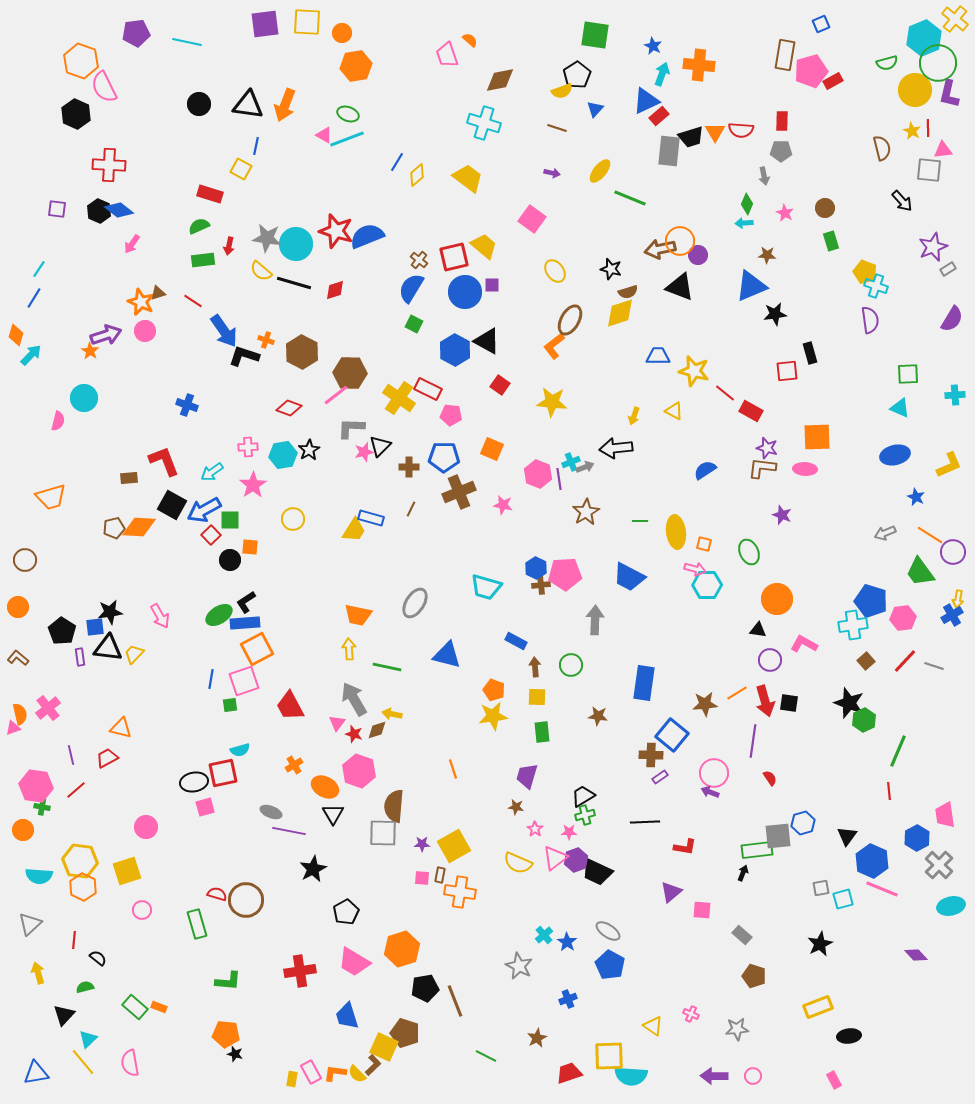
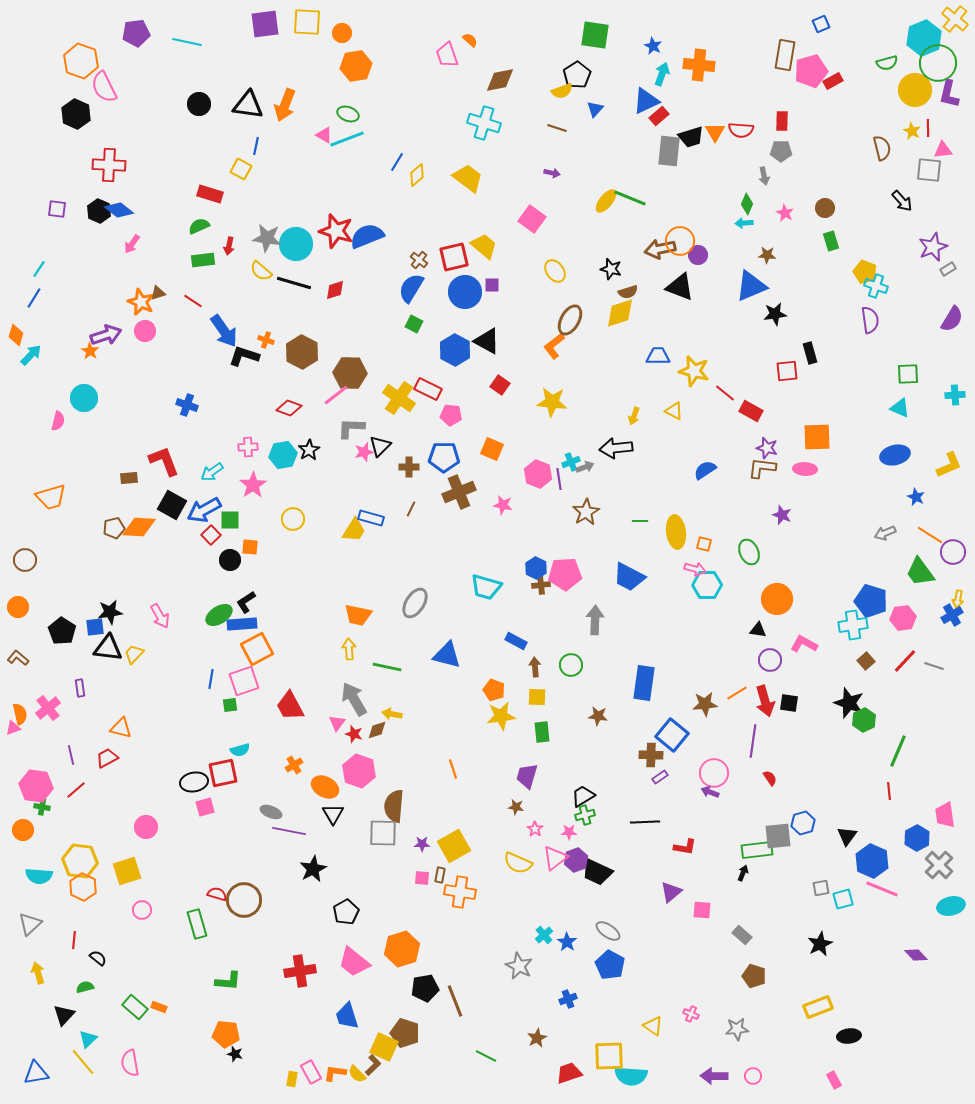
yellow ellipse at (600, 171): moved 6 px right, 30 px down
blue rectangle at (245, 623): moved 3 px left, 1 px down
purple rectangle at (80, 657): moved 31 px down
yellow star at (493, 716): moved 8 px right
brown circle at (246, 900): moved 2 px left
pink trapezoid at (354, 962): rotated 8 degrees clockwise
